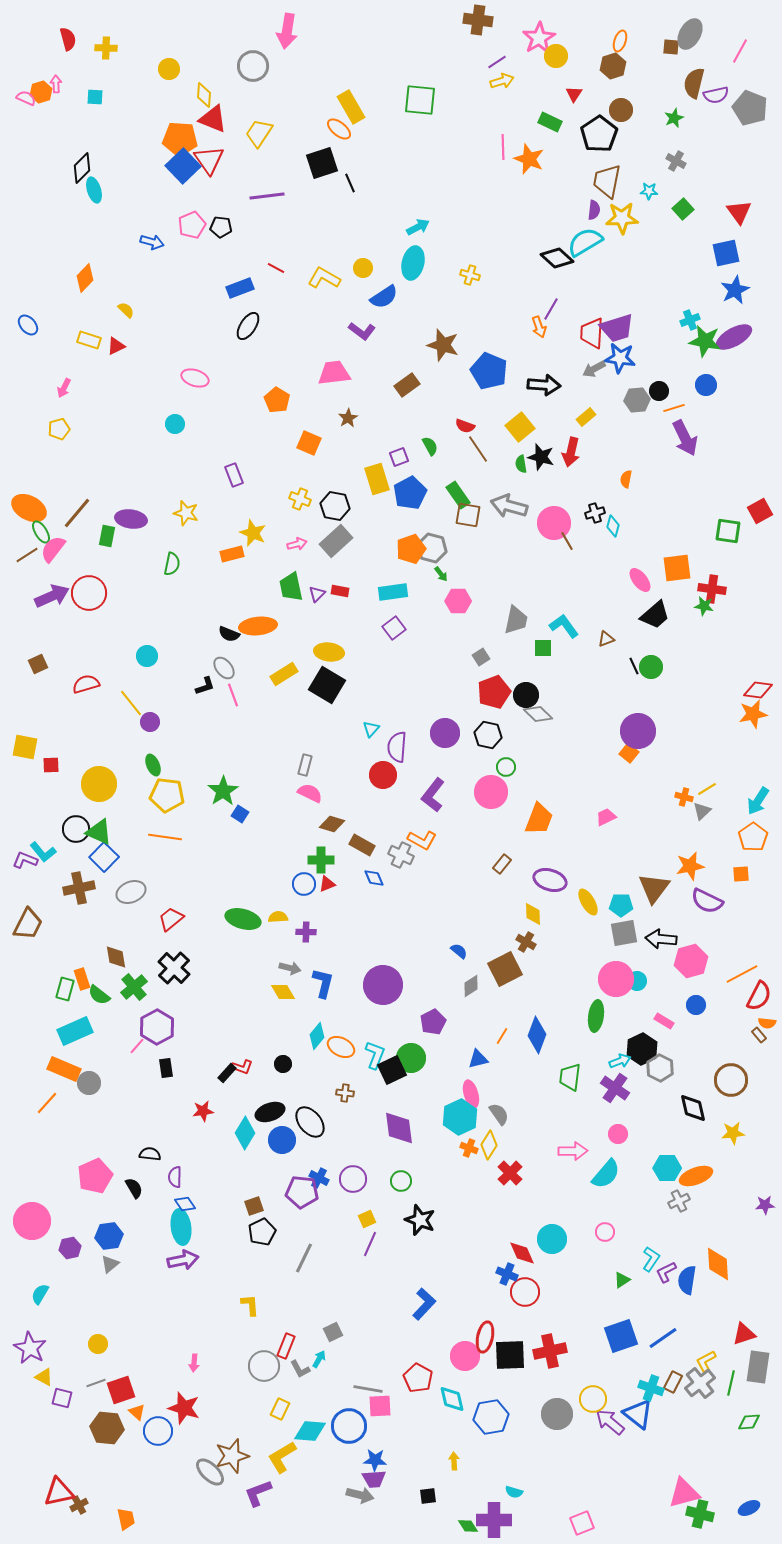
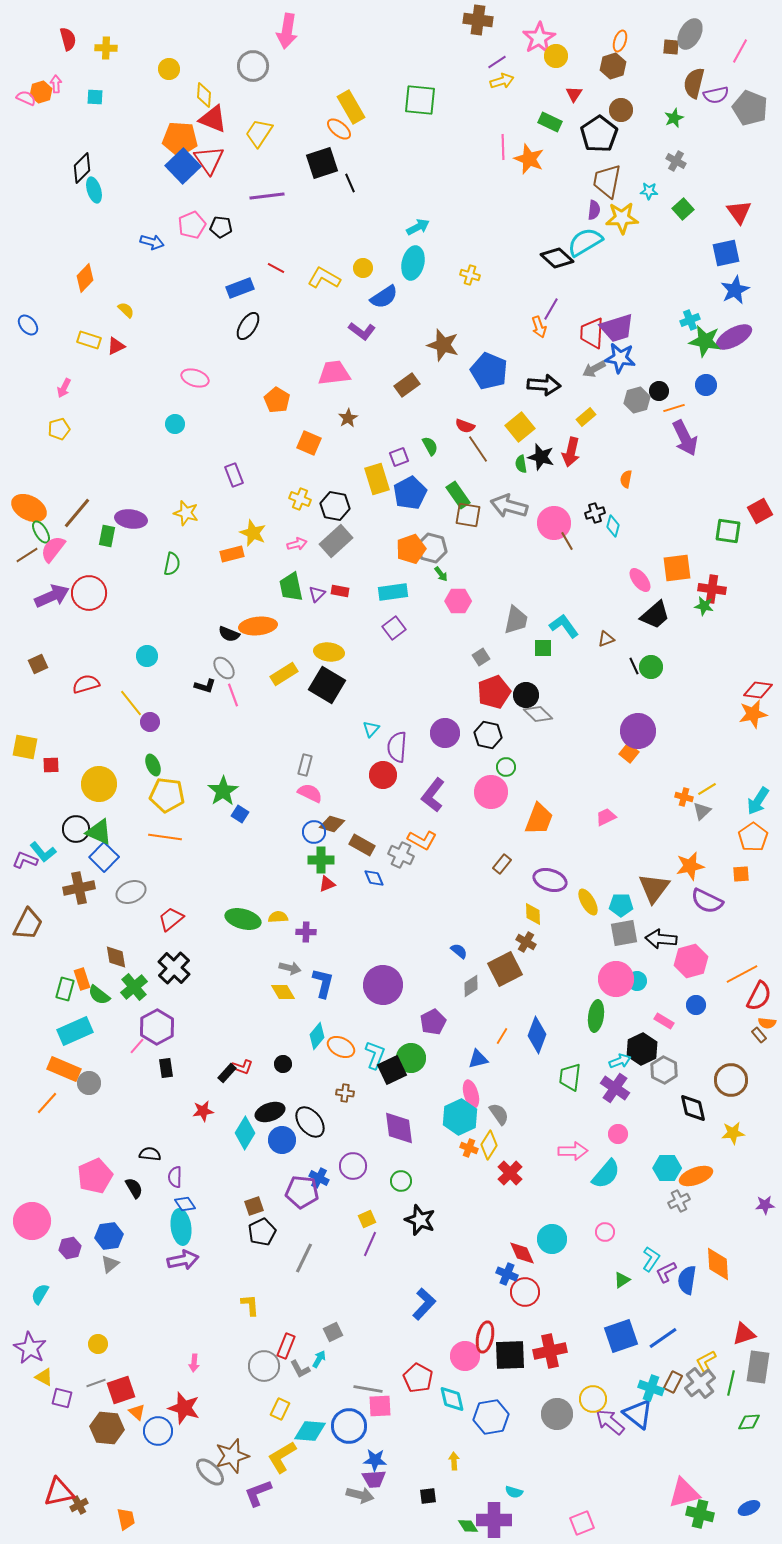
gray hexagon at (637, 400): rotated 10 degrees counterclockwise
black L-shape at (205, 686): rotated 35 degrees clockwise
blue circle at (304, 884): moved 10 px right, 52 px up
gray hexagon at (660, 1068): moved 4 px right, 2 px down
purple circle at (353, 1179): moved 13 px up
